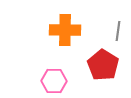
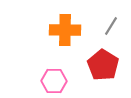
gray line: moved 7 px left, 5 px up; rotated 24 degrees clockwise
